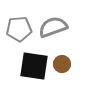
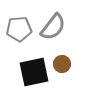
gray semicircle: rotated 148 degrees clockwise
black square: moved 6 px down; rotated 20 degrees counterclockwise
